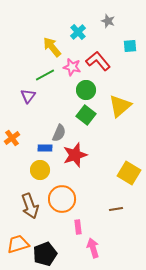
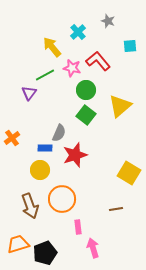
pink star: moved 1 px down
purple triangle: moved 1 px right, 3 px up
black pentagon: moved 1 px up
